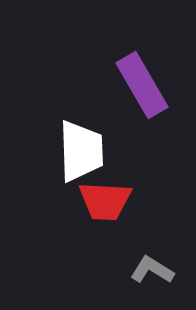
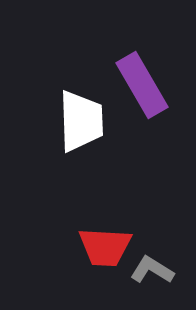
white trapezoid: moved 30 px up
red trapezoid: moved 46 px down
